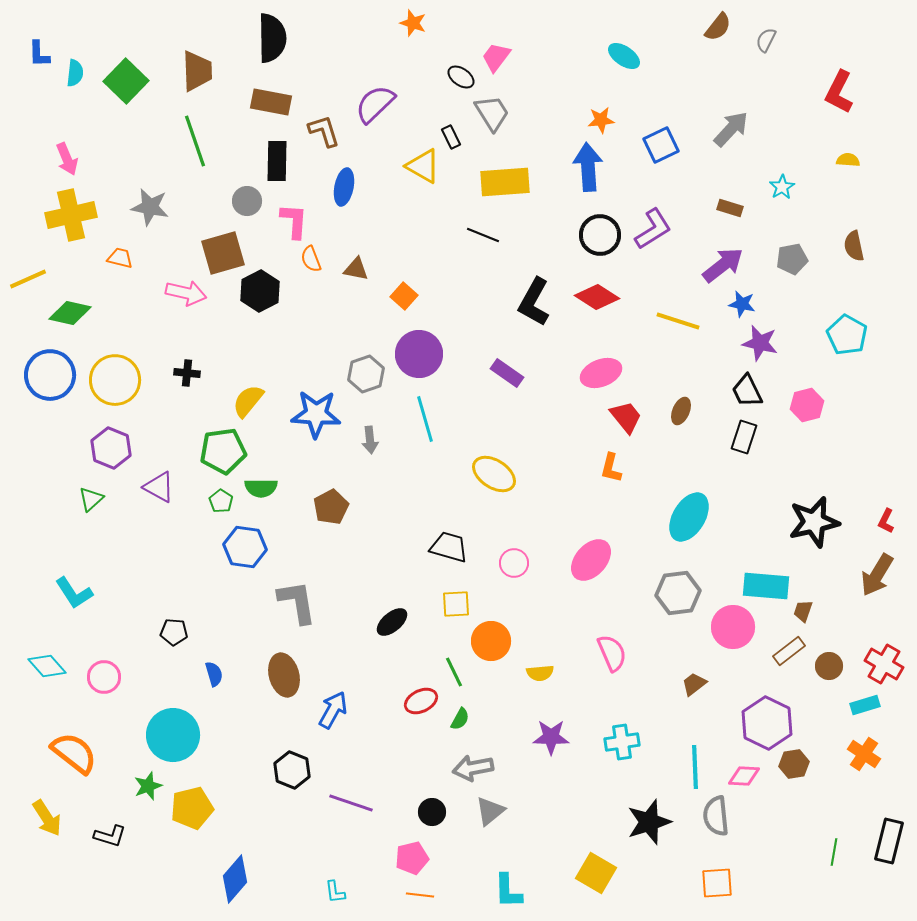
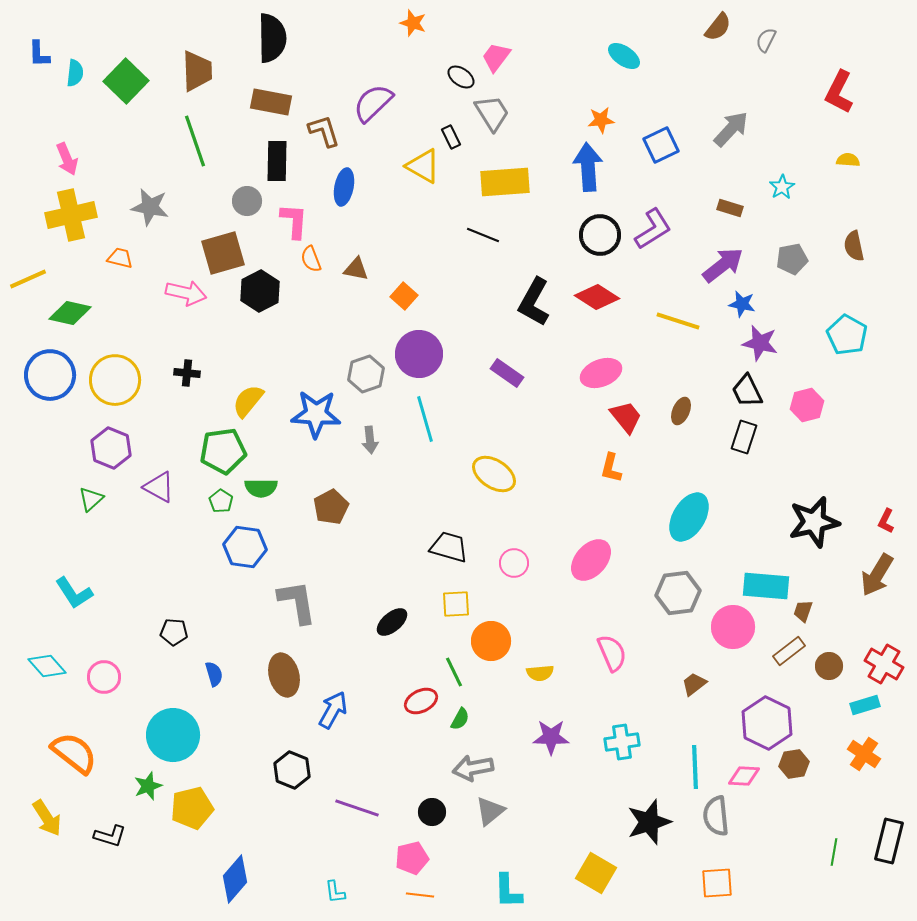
purple semicircle at (375, 104): moved 2 px left, 1 px up
purple line at (351, 803): moved 6 px right, 5 px down
